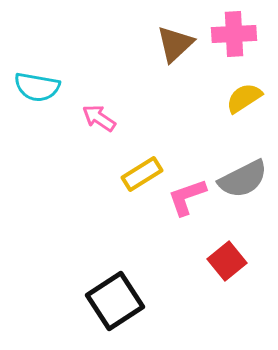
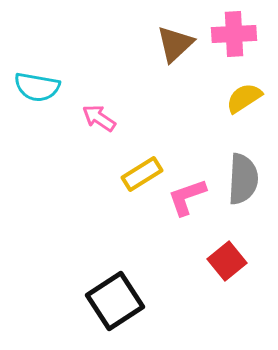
gray semicircle: rotated 60 degrees counterclockwise
